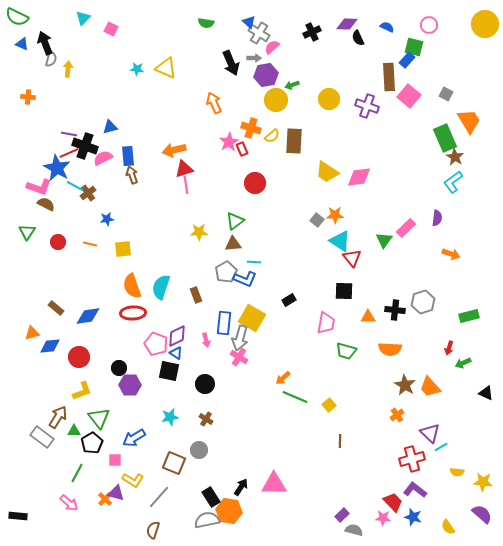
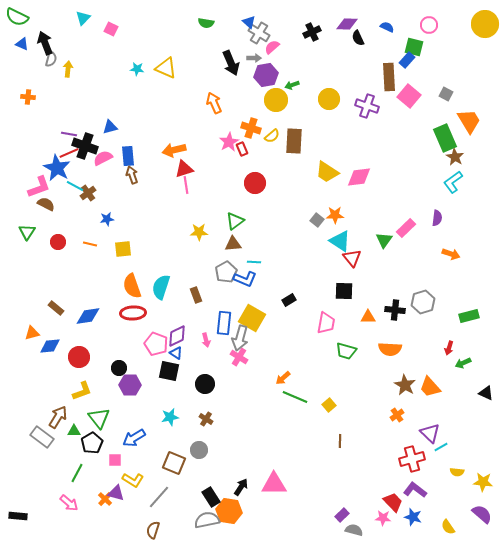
pink L-shape at (39, 187): rotated 40 degrees counterclockwise
